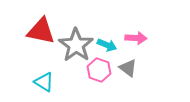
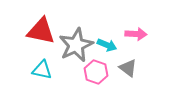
pink arrow: moved 4 px up
gray star: rotated 12 degrees clockwise
pink hexagon: moved 3 px left, 2 px down
cyan triangle: moved 2 px left, 12 px up; rotated 20 degrees counterclockwise
